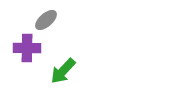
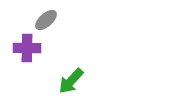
green arrow: moved 8 px right, 10 px down
